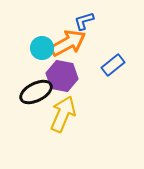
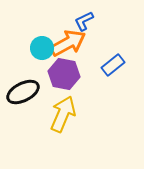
blue L-shape: rotated 10 degrees counterclockwise
purple hexagon: moved 2 px right, 2 px up
black ellipse: moved 13 px left
